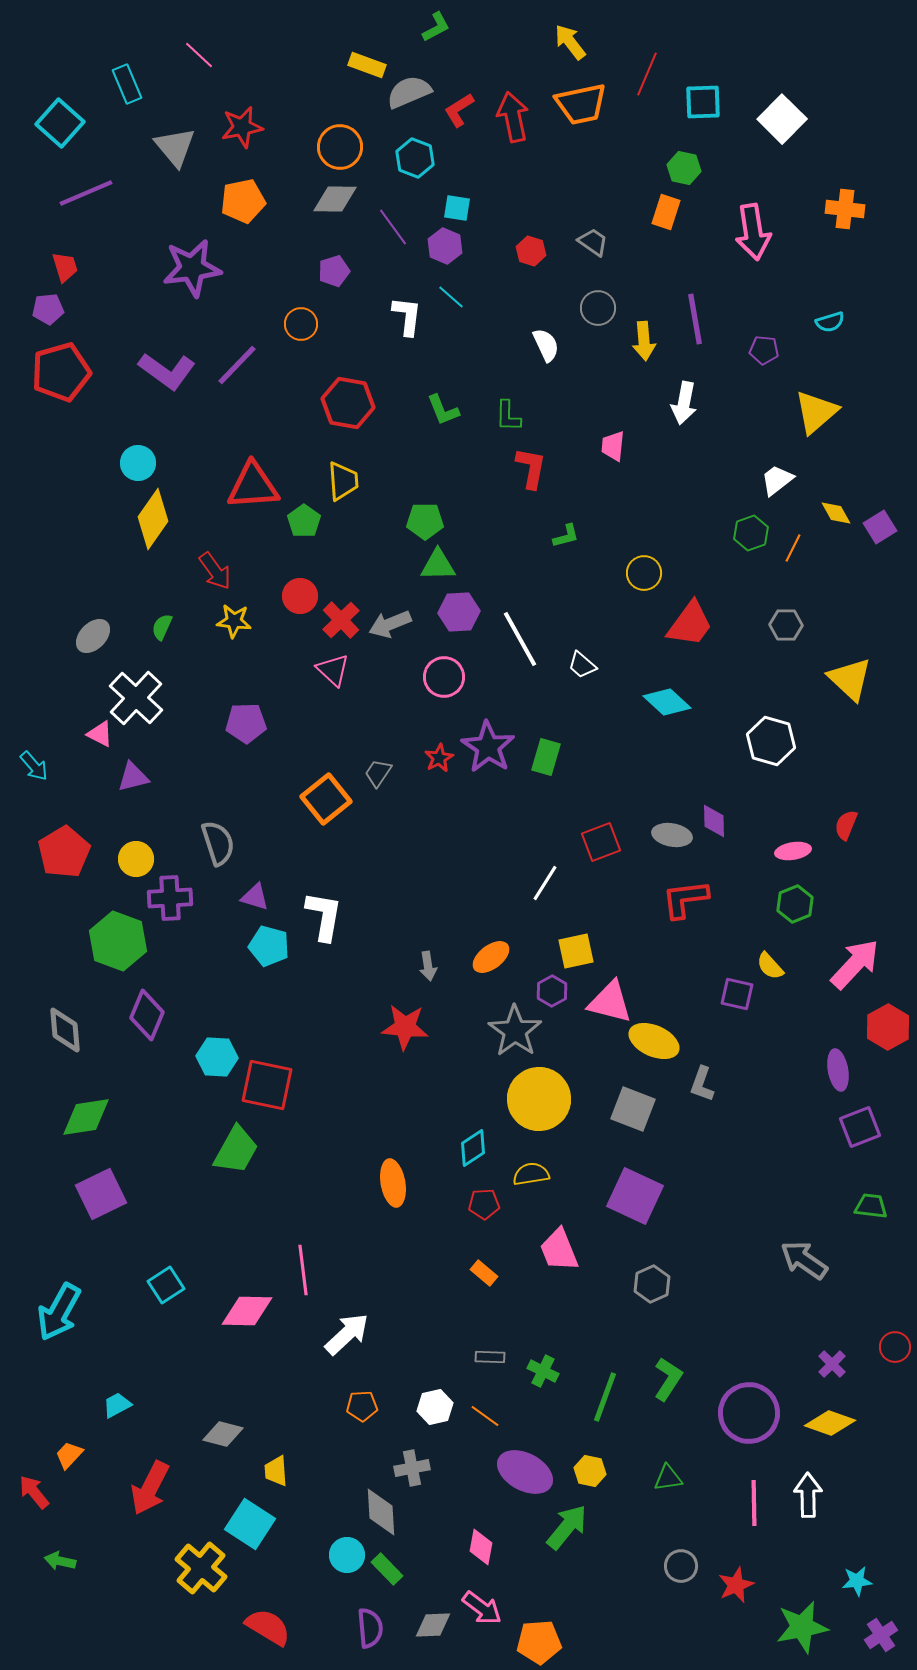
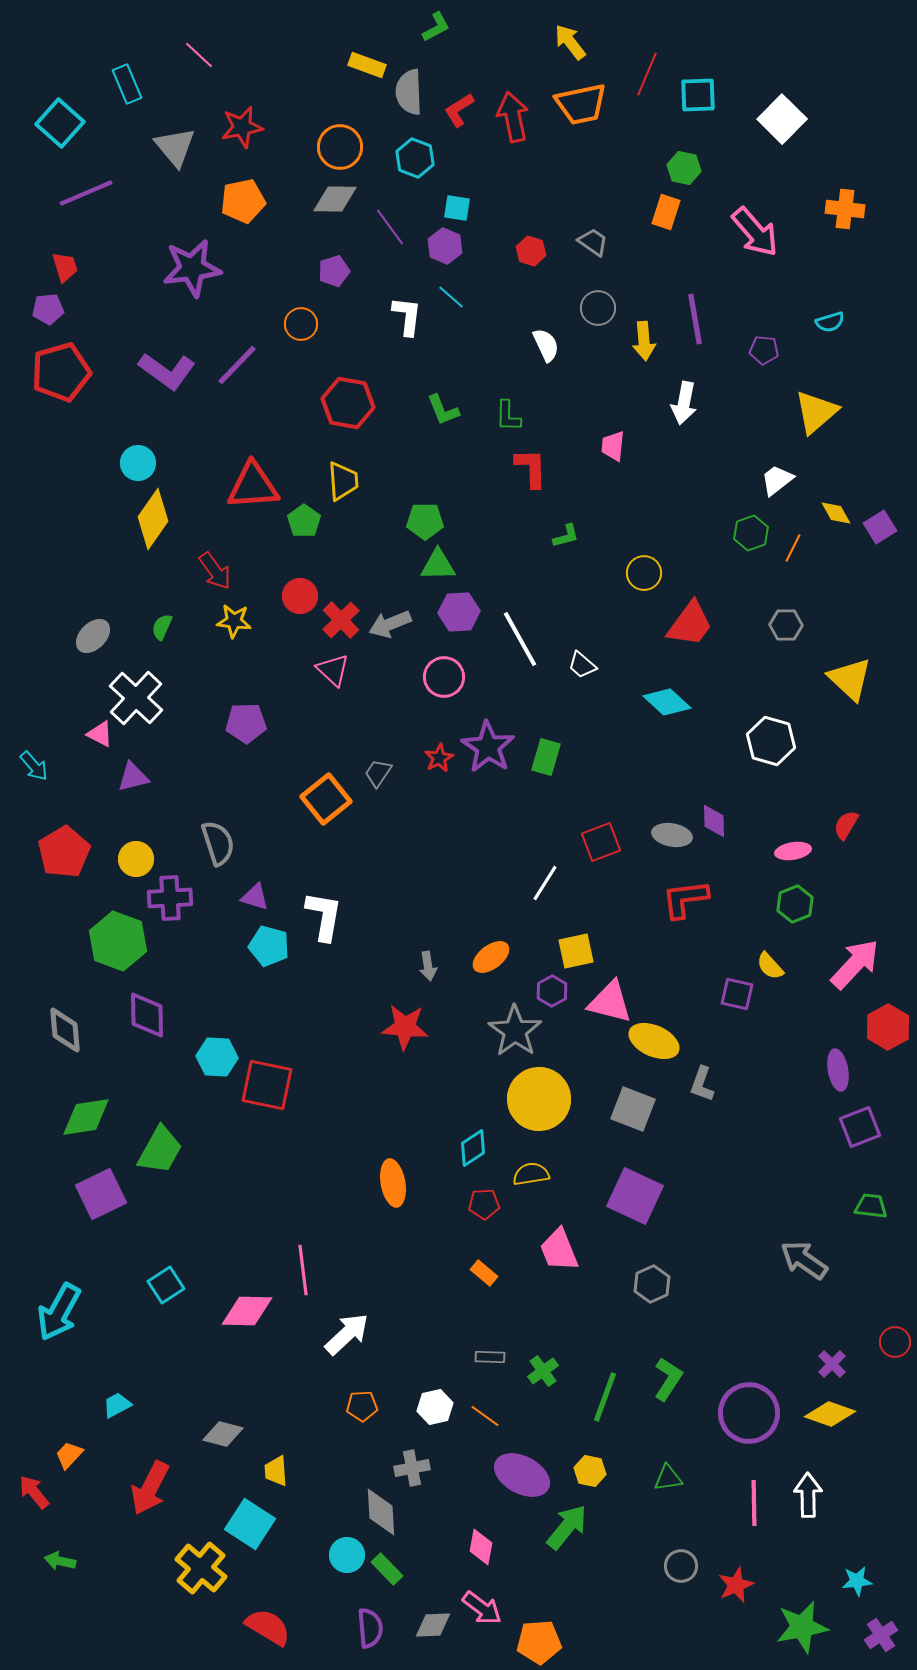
gray semicircle at (409, 92): rotated 69 degrees counterclockwise
cyan square at (703, 102): moved 5 px left, 7 px up
purple line at (393, 227): moved 3 px left
pink arrow at (753, 232): moved 2 px right; rotated 32 degrees counterclockwise
red L-shape at (531, 468): rotated 12 degrees counterclockwise
red semicircle at (846, 825): rotated 8 degrees clockwise
purple diamond at (147, 1015): rotated 24 degrees counterclockwise
green trapezoid at (236, 1150): moved 76 px left
red circle at (895, 1347): moved 5 px up
green cross at (543, 1371): rotated 28 degrees clockwise
yellow diamond at (830, 1423): moved 9 px up
purple ellipse at (525, 1472): moved 3 px left, 3 px down
